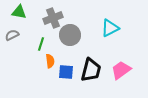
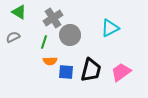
green triangle: rotated 21 degrees clockwise
gray cross: rotated 12 degrees counterclockwise
gray semicircle: moved 1 px right, 2 px down
green line: moved 3 px right, 2 px up
orange semicircle: rotated 96 degrees clockwise
pink trapezoid: moved 2 px down
